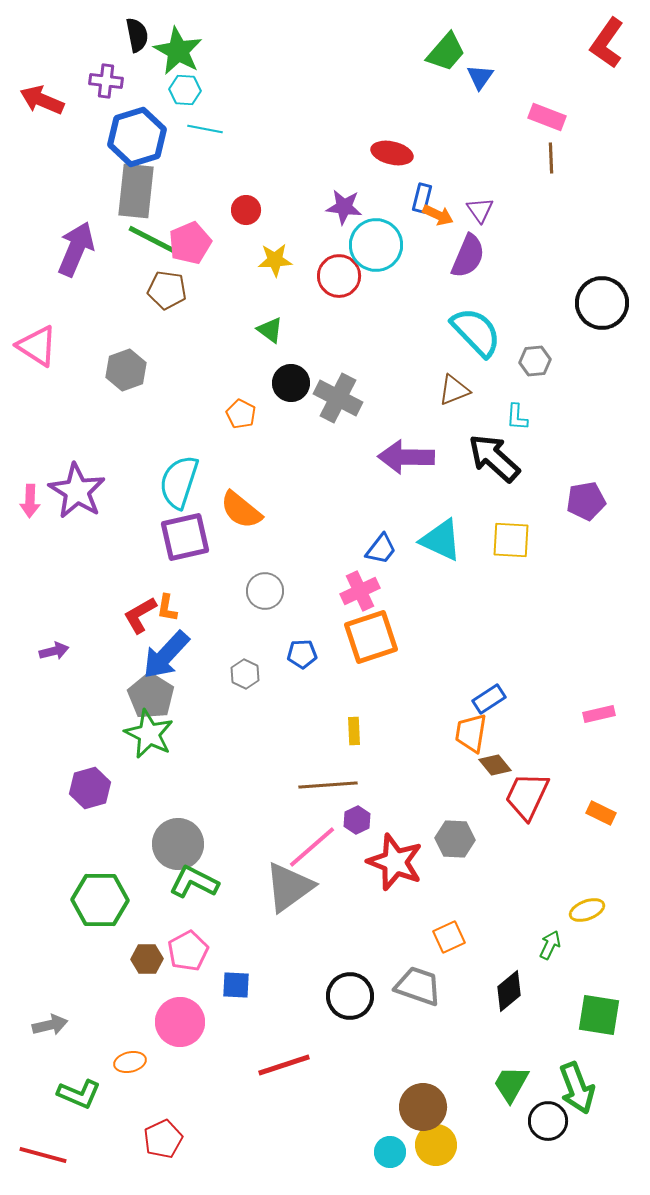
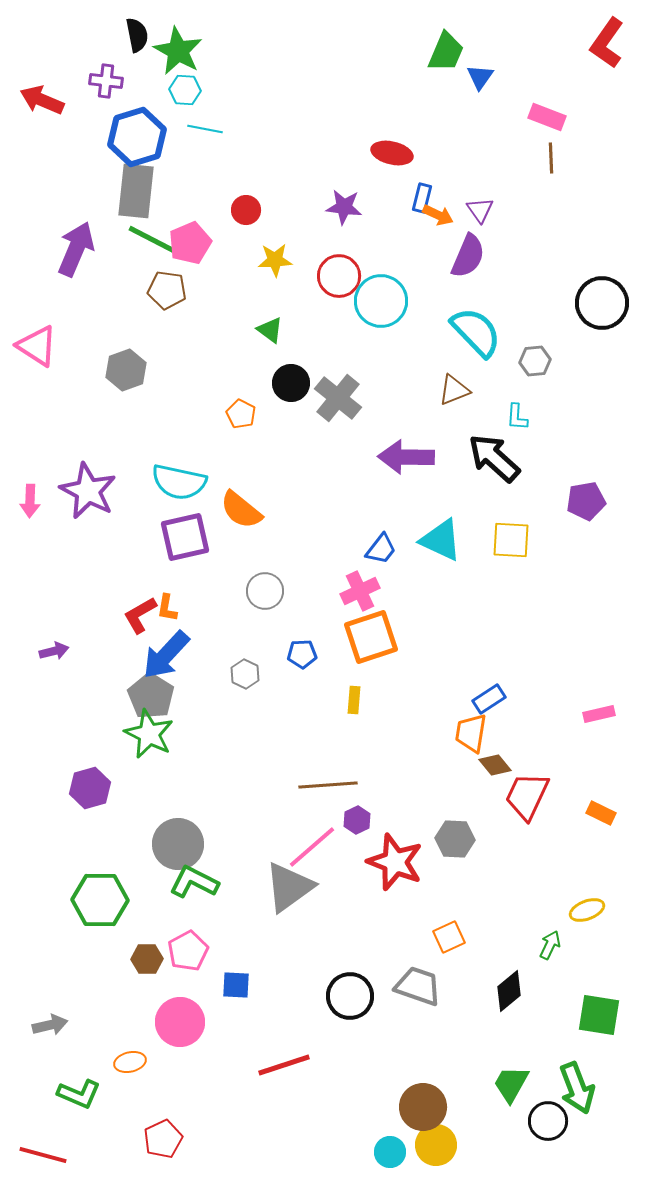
green trapezoid at (446, 52): rotated 18 degrees counterclockwise
cyan circle at (376, 245): moved 5 px right, 56 px down
gray cross at (338, 398): rotated 12 degrees clockwise
cyan semicircle at (179, 482): rotated 96 degrees counterclockwise
purple star at (77, 491): moved 11 px right; rotated 4 degrees counterclockwise
yellow rectangle at (354, 731): moved 31 px up; rotated 8 degrees clockwise
